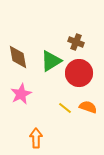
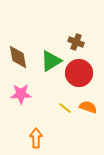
pink star: rotated 25 degrees clockwise
